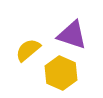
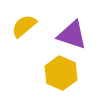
yellow semicircle: moved 4 px left, 24 px up
